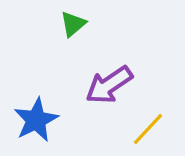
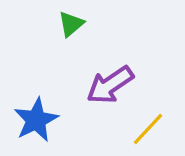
green triangle: moved 2 px left
purple arrow: moved 1 px right
